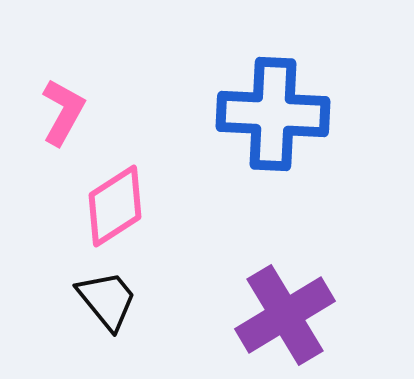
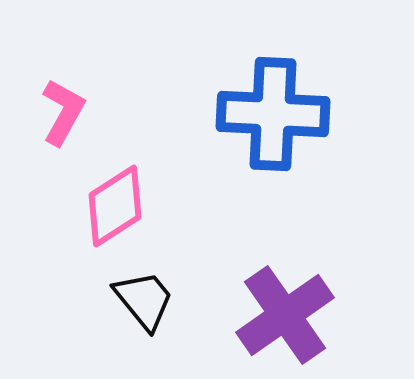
black trapezoid: moved 37 px right
purple cross: rotated 4 degrees counterclockwise
